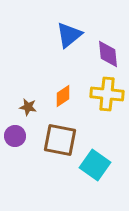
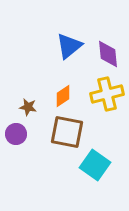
blue triangle: moved 11 px down
yellow cross: rotated 20 degrees counterclockwise
purple circle: moved 1 px right, 2 px up
brown square: moved 7 px right, 8 px up
